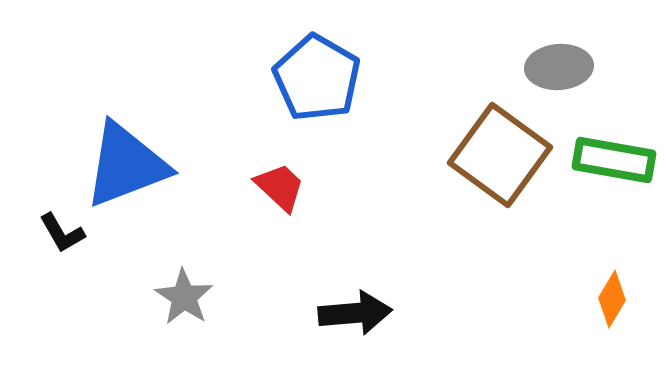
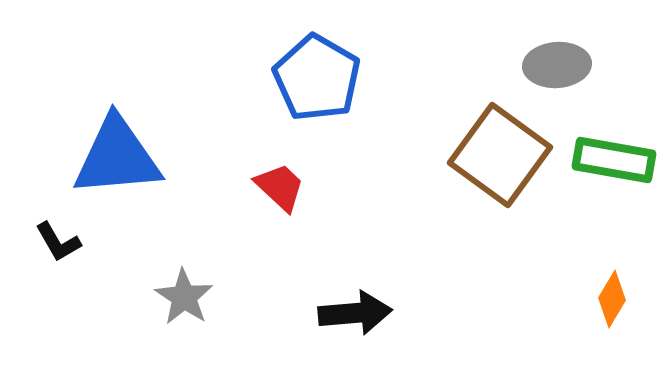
gray ellipse: moved 2 px left, 2 px up
blue triangle: moved 9 px left, 8 px up; rotated 16 degrees clockwise
black L-shape: moved 4 px left, 9 px down
